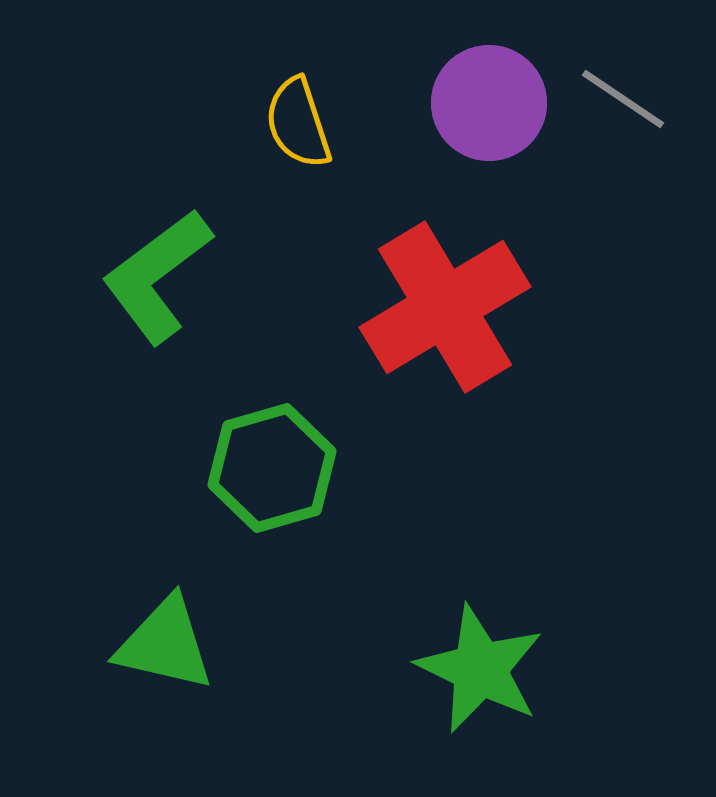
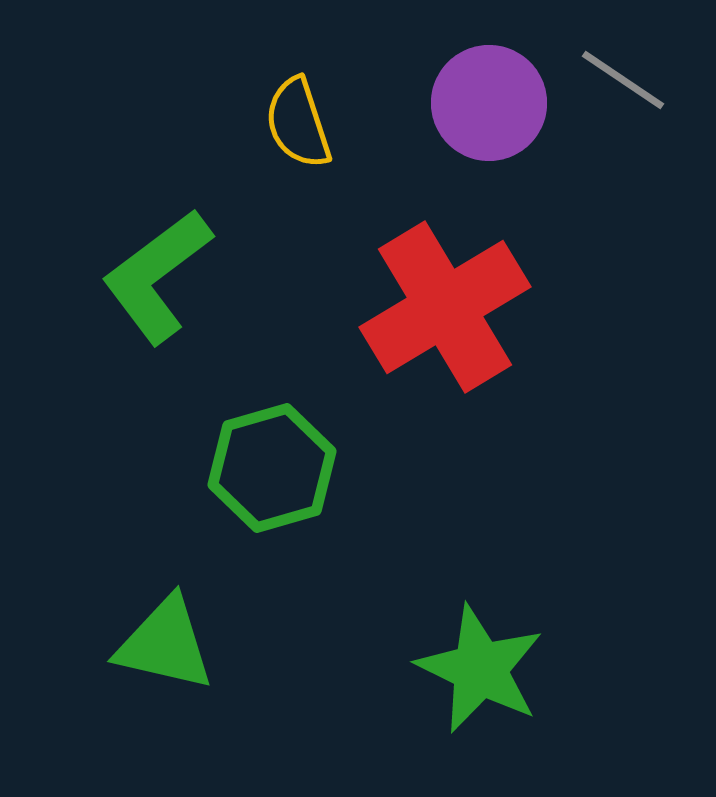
gray line: moved 19 px up
